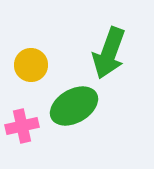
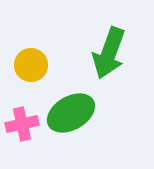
green ellipse: moved 3 px left, 7 px down
pink cross: moved 2 px up
